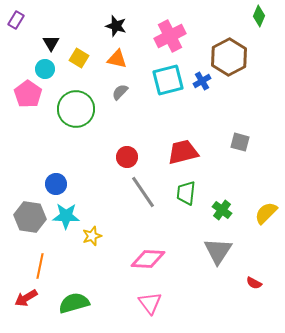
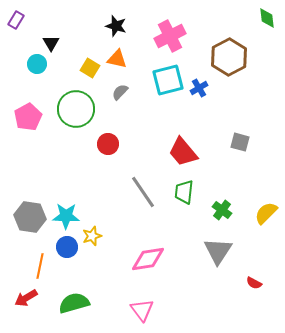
green diamond: moved 8 px right, 2 px down; rotated 30 degrees counterclockwise
yellow square: moved 11 px right, 10 px down
cyan circle: moved 8 px left, 5 px up
blue cross: moved 3 px left, 7 px down
pink pentagon: moved 23 px down; rotated 8 degrees clockwise
red trapezoid: rotated 116 degrees counterclockwise
red circle: moved 19 px left, 13 px up
blue circle: moved 11 px right, 63 px down
green trapezoid: moved 2 px left, 1 px up
pink diamond: rotated 12 degrees counterclockwise
pink triangle: moved 8 px left, 7 px down
